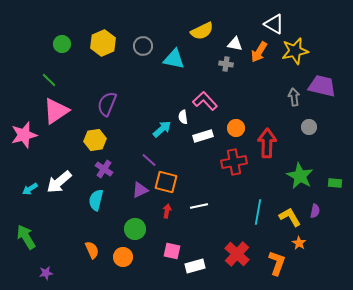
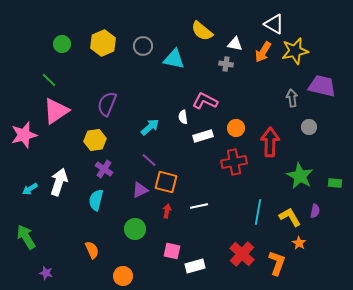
yellow semicircle at (202, 31): rotated 65 degrees clockwise
orange arrow at (259, 52): moved 4 px right
gray arrow at (294, 97): moved 2 px left, 1 px down
pink L-shape at (205, 101): rotated 20 degrees counterclockwise
cyan arrow at (162, 129): moved 12 px left, 2 px up
red arrow at (267, 143): moved 3 px right, 1 px up
white arrow at (59, 182): rotated 148 degrees clockwise
red cross at (237, 254): moved 5 px right
orange circle at (123, 257): moved 19 px down
purple star at (46, 273): rotated 24 degrees clockwise
